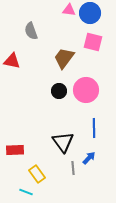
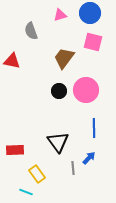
pink triangle: moved 9 px left, 5 px down; rotated 24 degrees counterclockwise
black triangle: moved 5 px left
